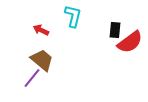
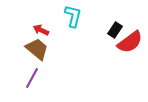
black rectangle: rotated 28 degrees clockwise
brown trapezoid: moved 5 px left, 11 px up
purple line: rotated 10 degrees counterclockwise
